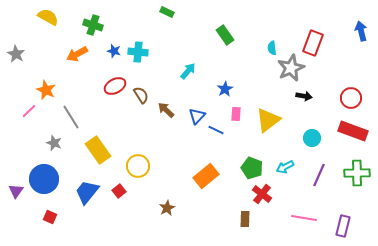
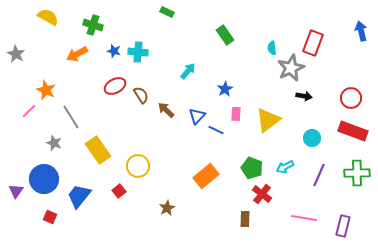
blue trapezoid at (87, 192): moved 8 px left, 4 px down
